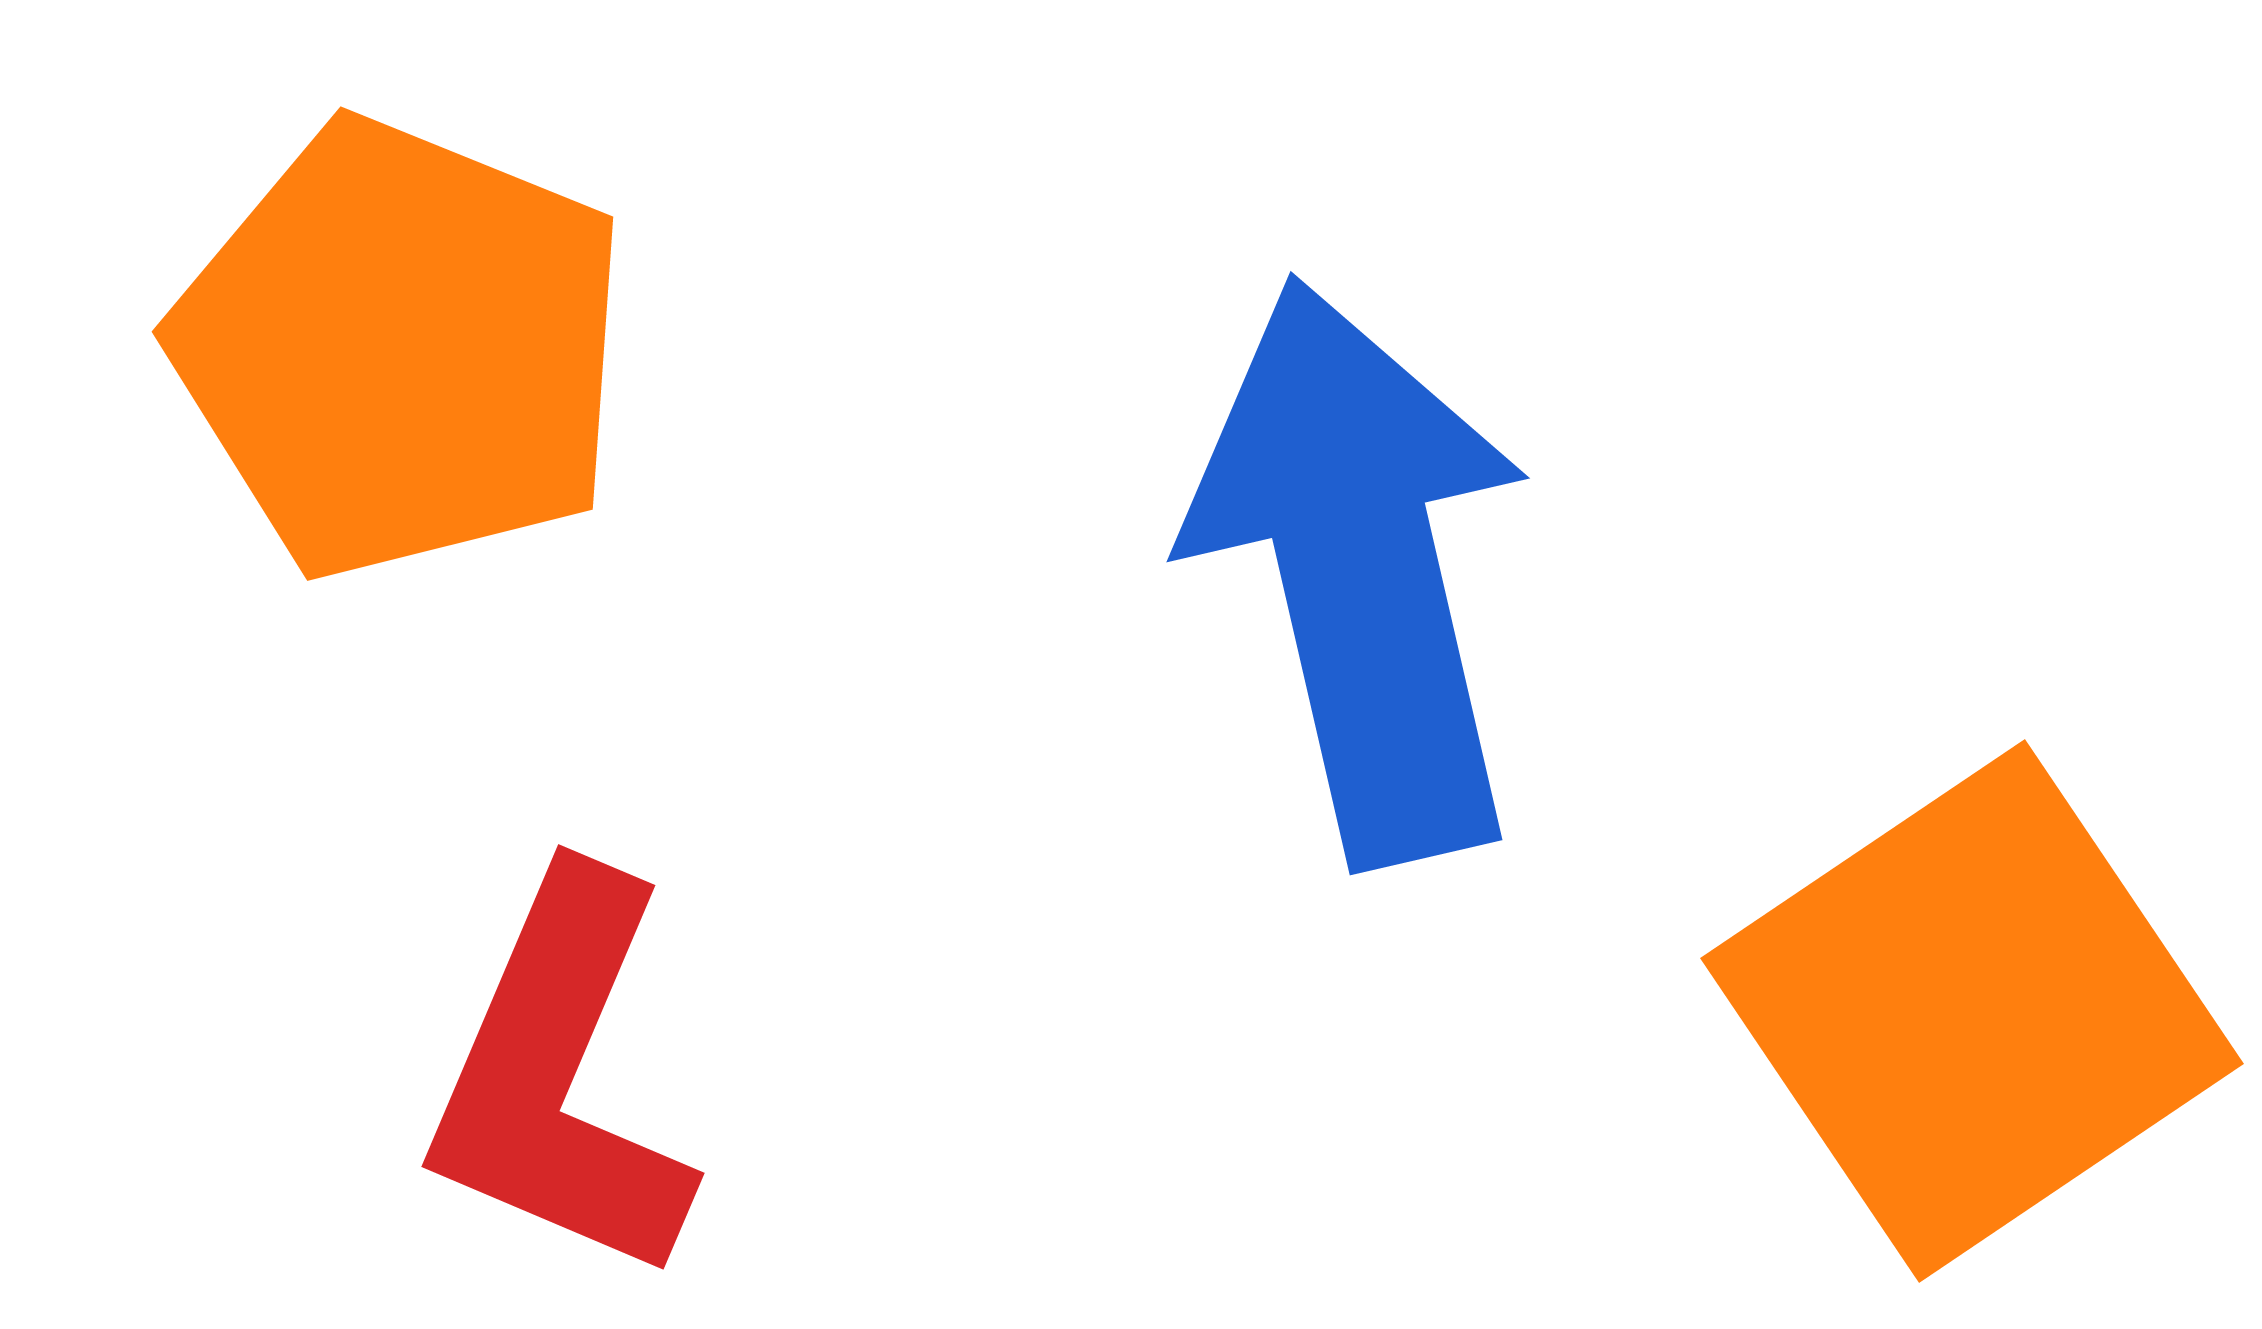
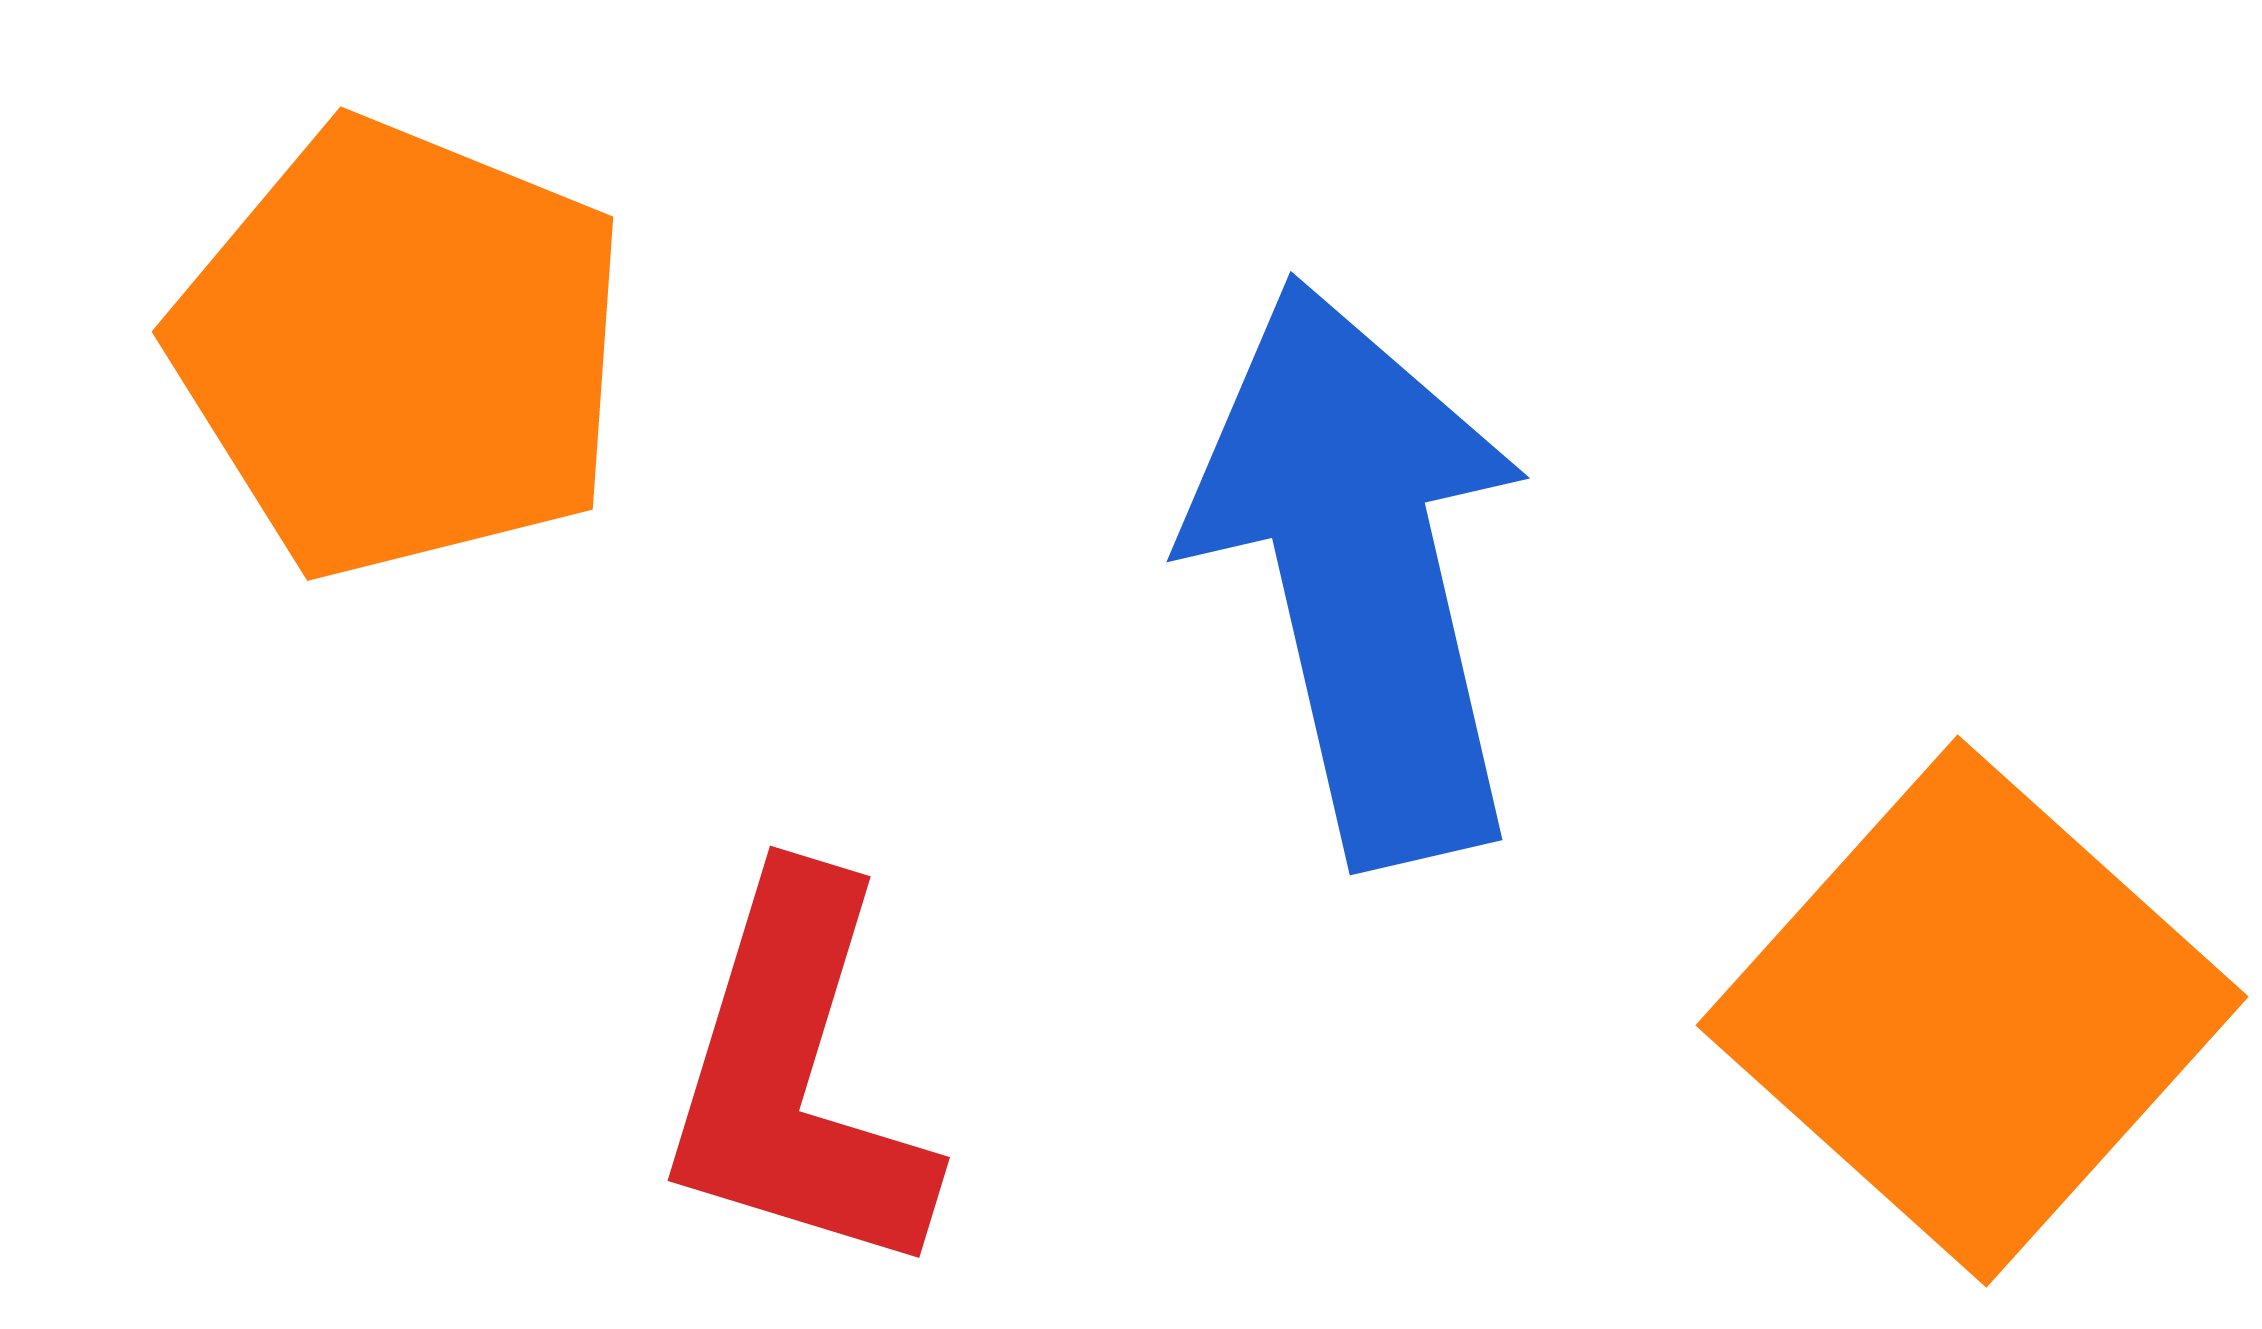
orange square: rotated 14 degrees counterclockwise
red L-shape: moved 236 px right; rotated 6 degrees counterclockwise
